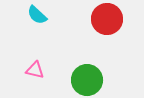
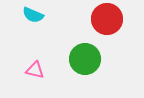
cyan semicircle: moved 4 px left; rotated 20 degrees counterclockwise
green circle: moved 2 px left, 21 px up
